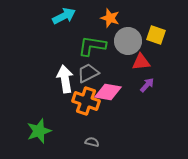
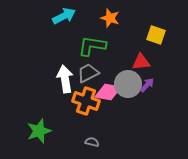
gray circle: moved 43 px down
